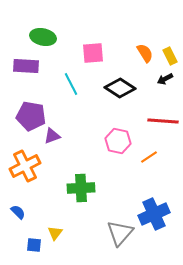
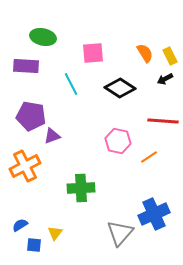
blue semicircle: moved 2 px right, 13 px down; rotated 77 degrees counterclockwise
